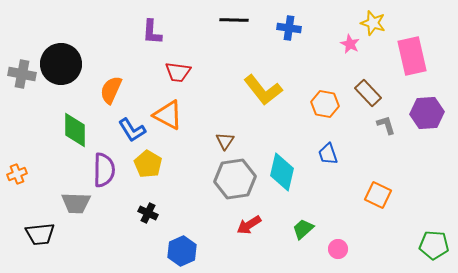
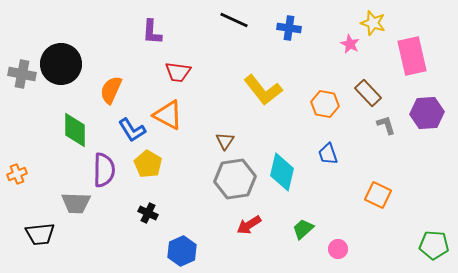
black line: rotated 24 degrees clockwise
